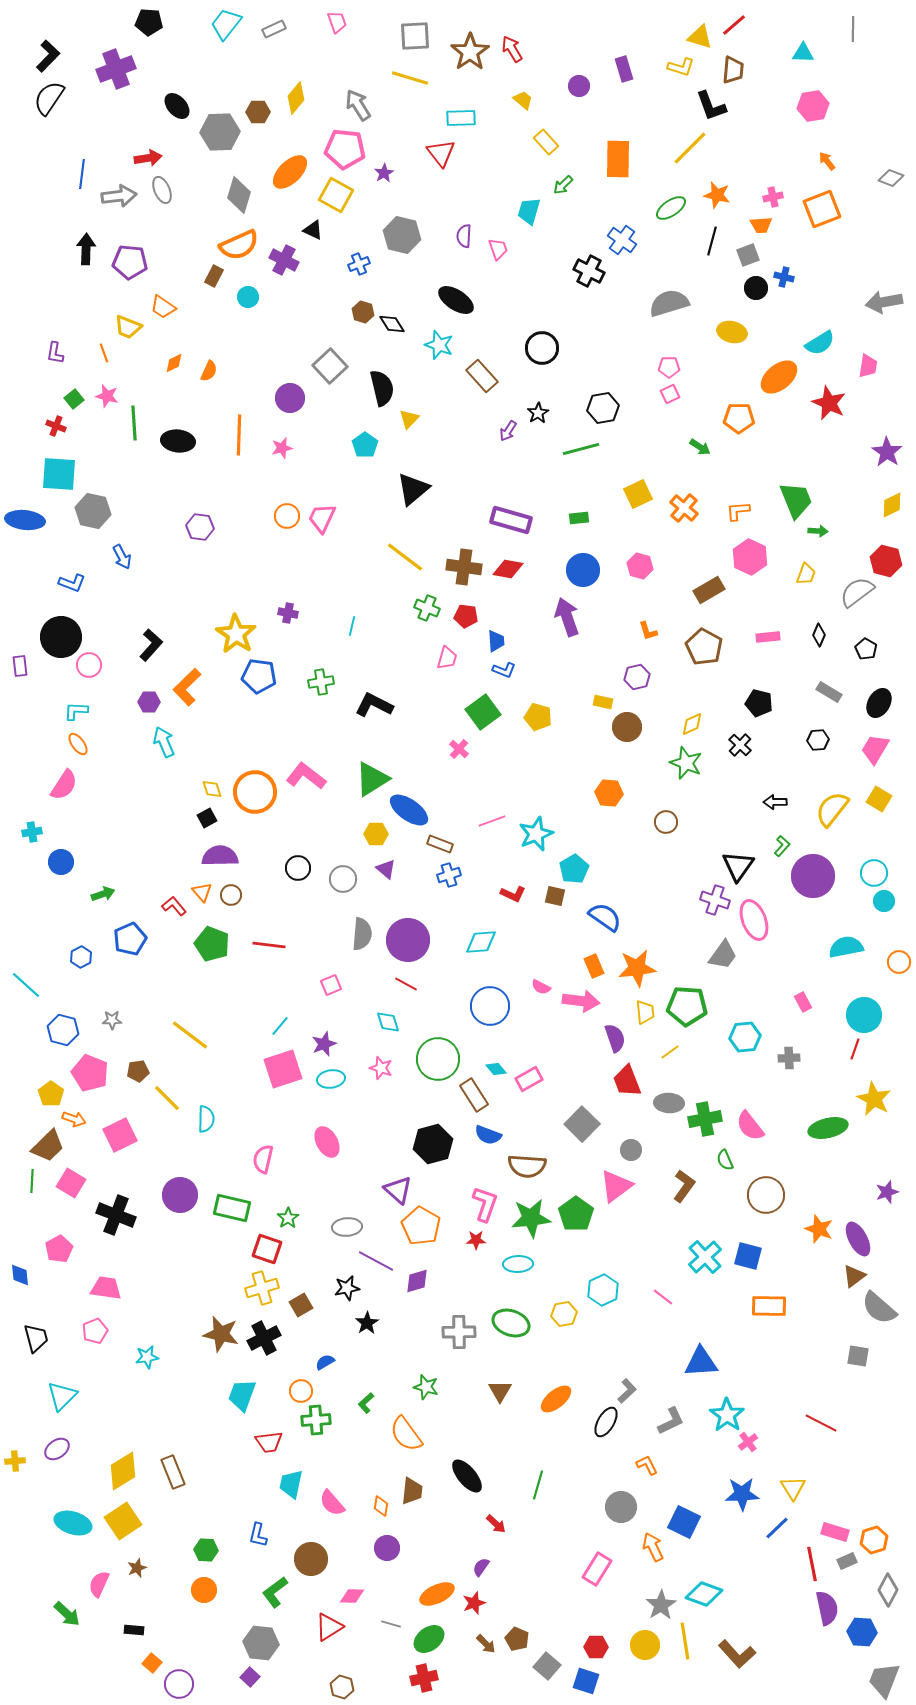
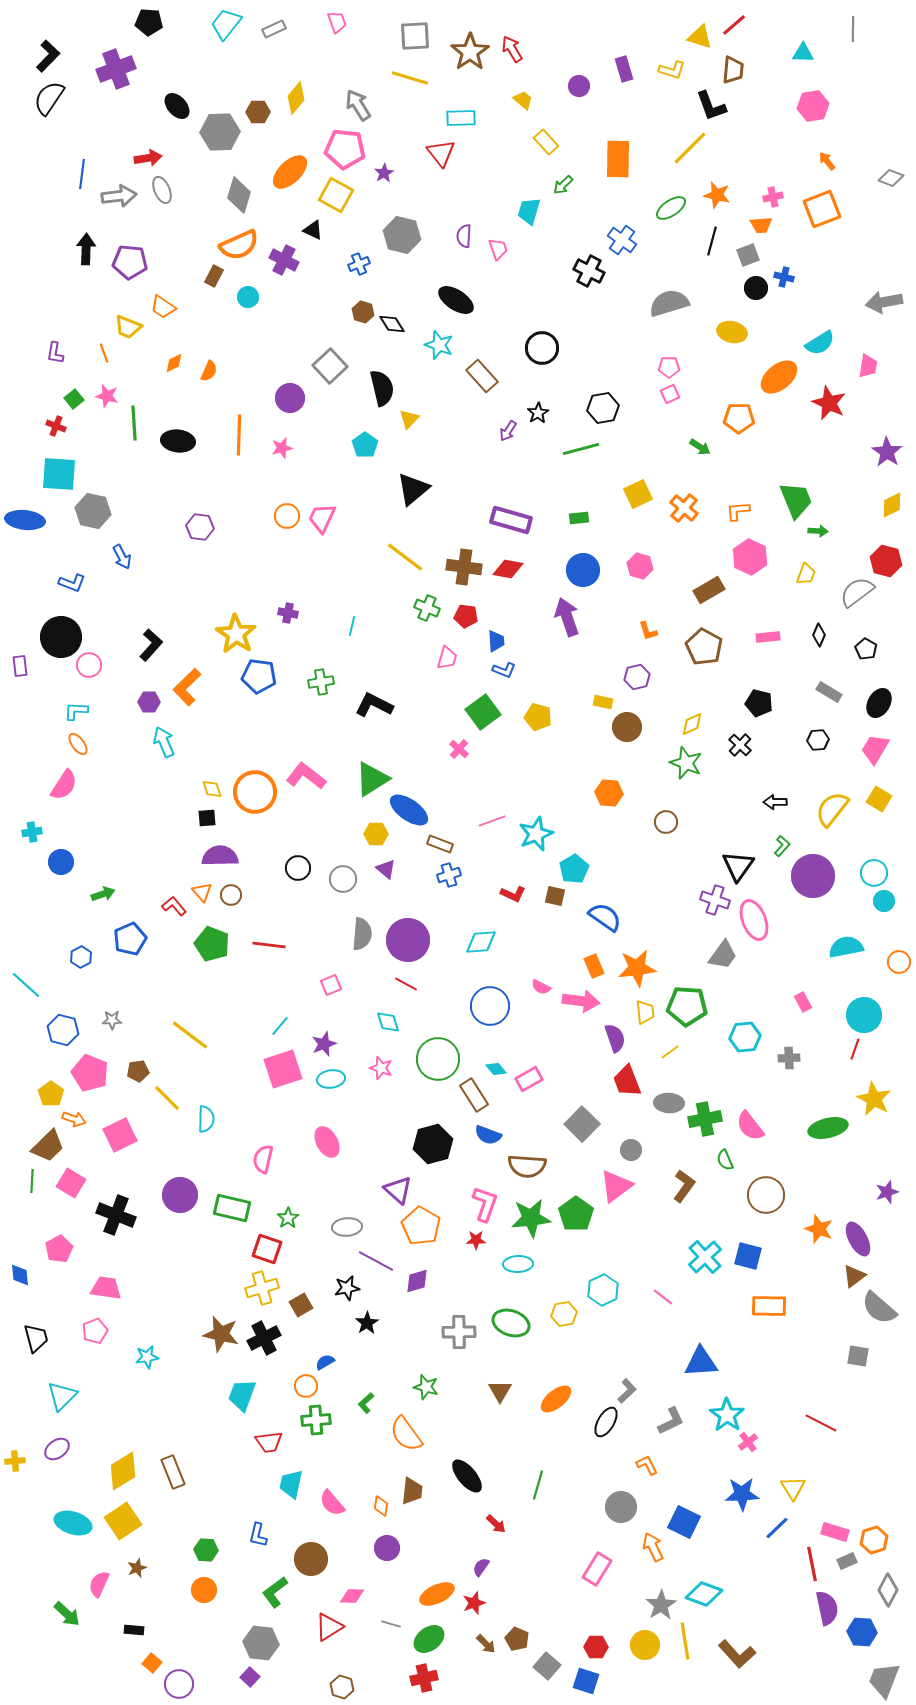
yellow L-shape at (681, 67): moved 9 px left, 3 px down
black square at (207, 818): rotated 24 degrees clockwise
orange circle at (301, 1391): moved 5 px right, 5 px up
